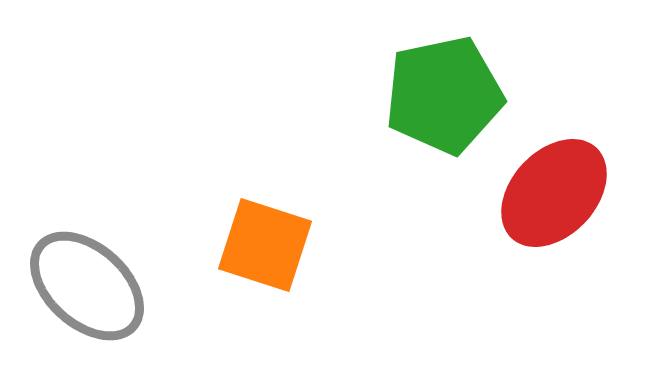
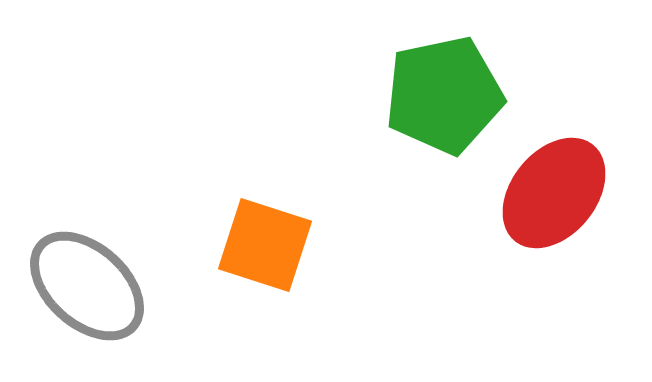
red ellipse: rotated 4 degrees counterclockwise
